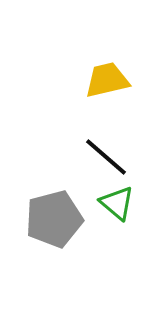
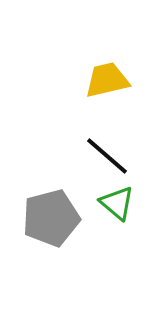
black line: moved 1 px right, 1 px up
gray pentagon: moved 3 px left, 1 px up
